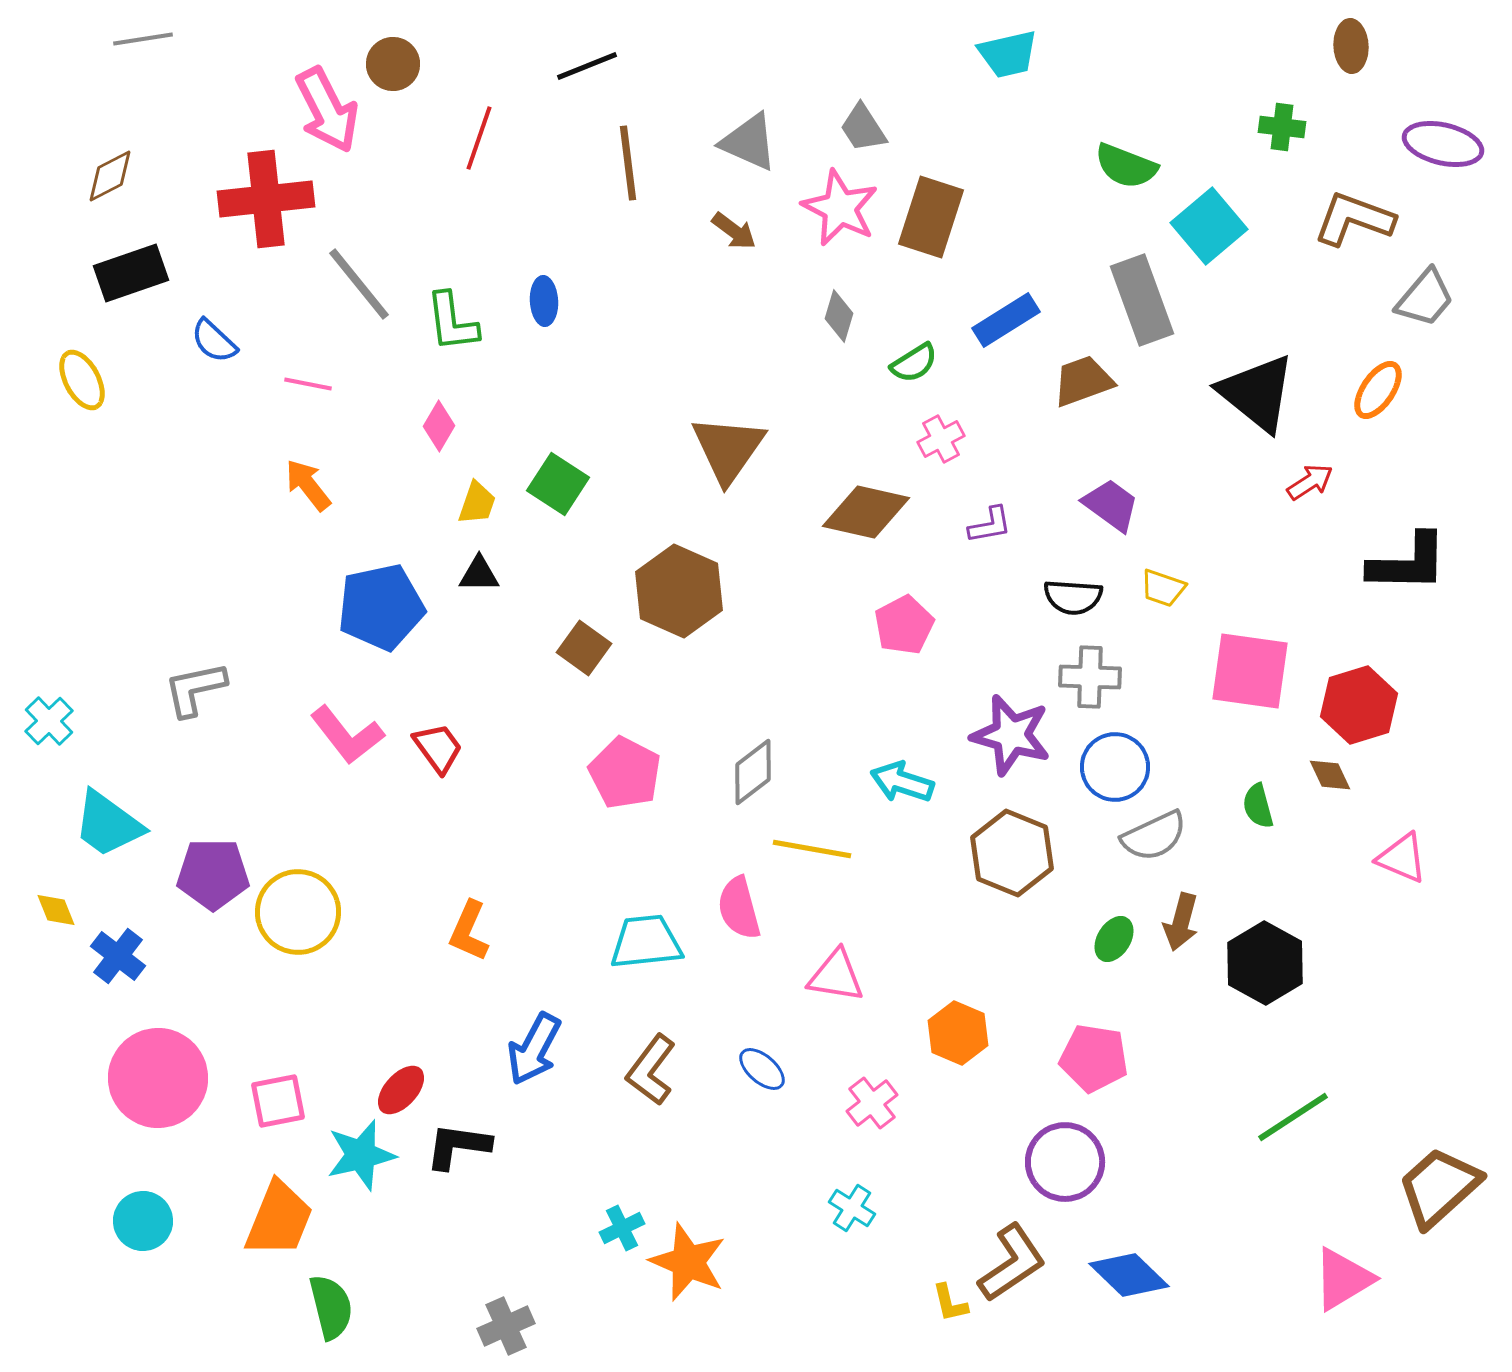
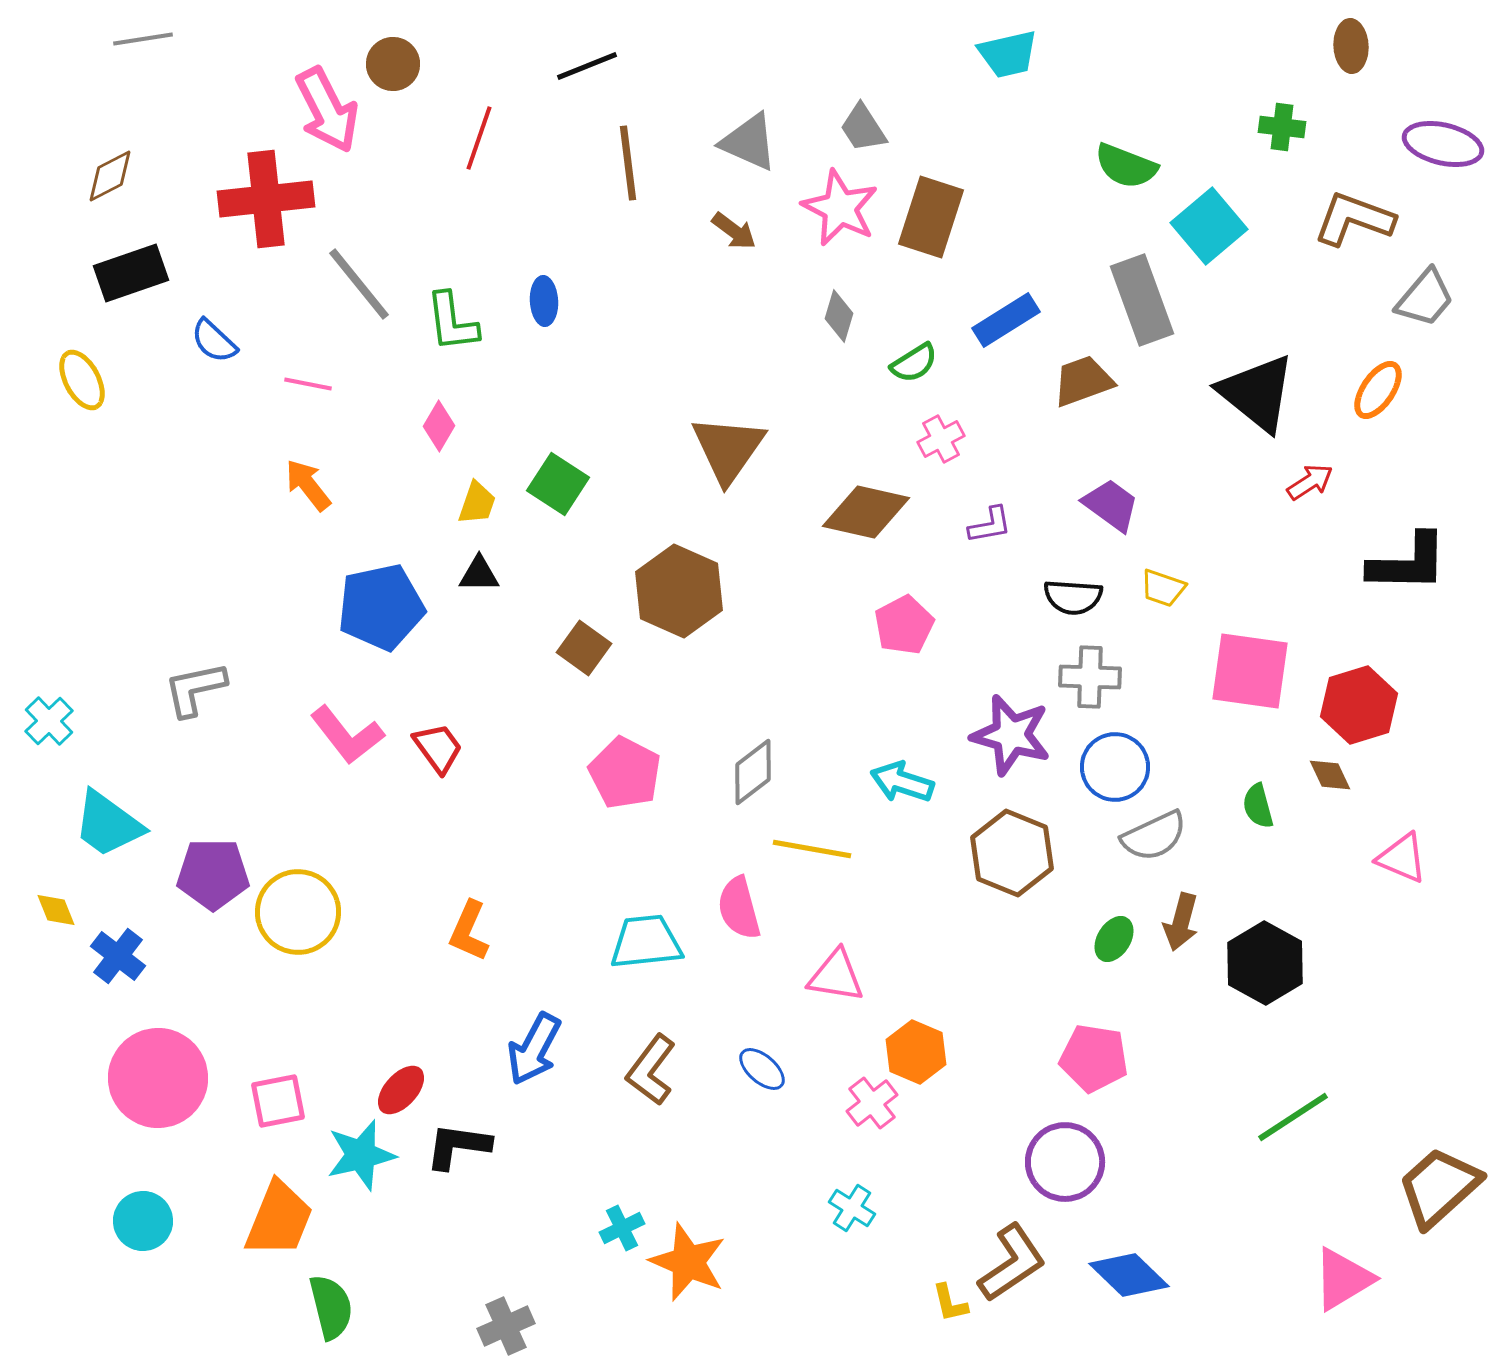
orange hexagon at (958, 1033): moved 42 px left, 19 px down
